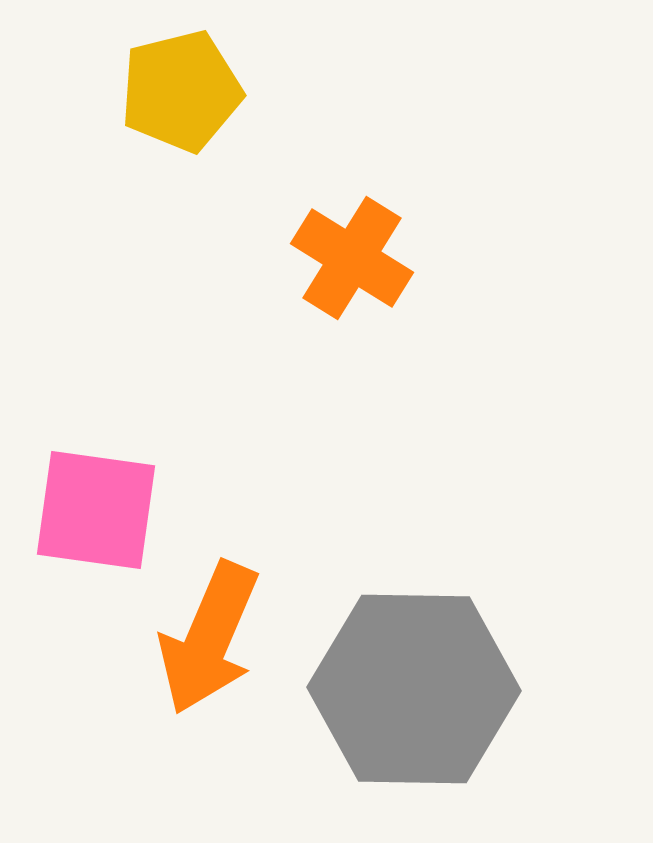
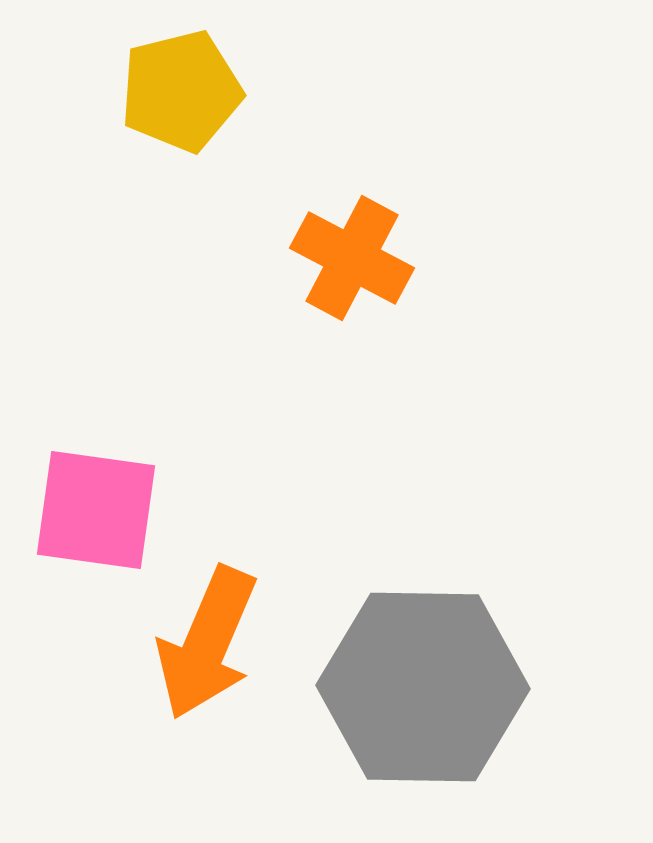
orange cross: rotated 4 degrees counterclockwise
orange arrow: moved 2 px left, 5 px down
gray hexagon: moved 9 px right, 2 px up
